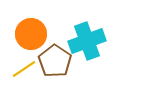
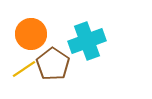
brown pentagon: moved 2 px left, 3 px down
